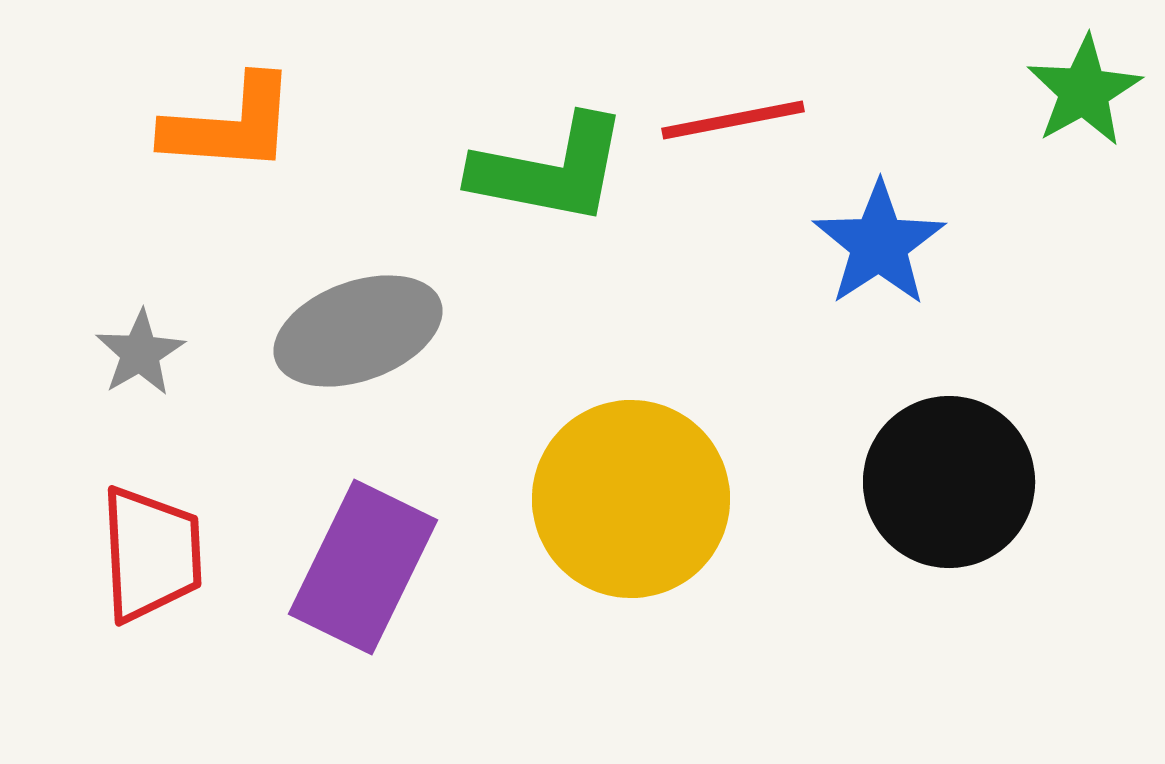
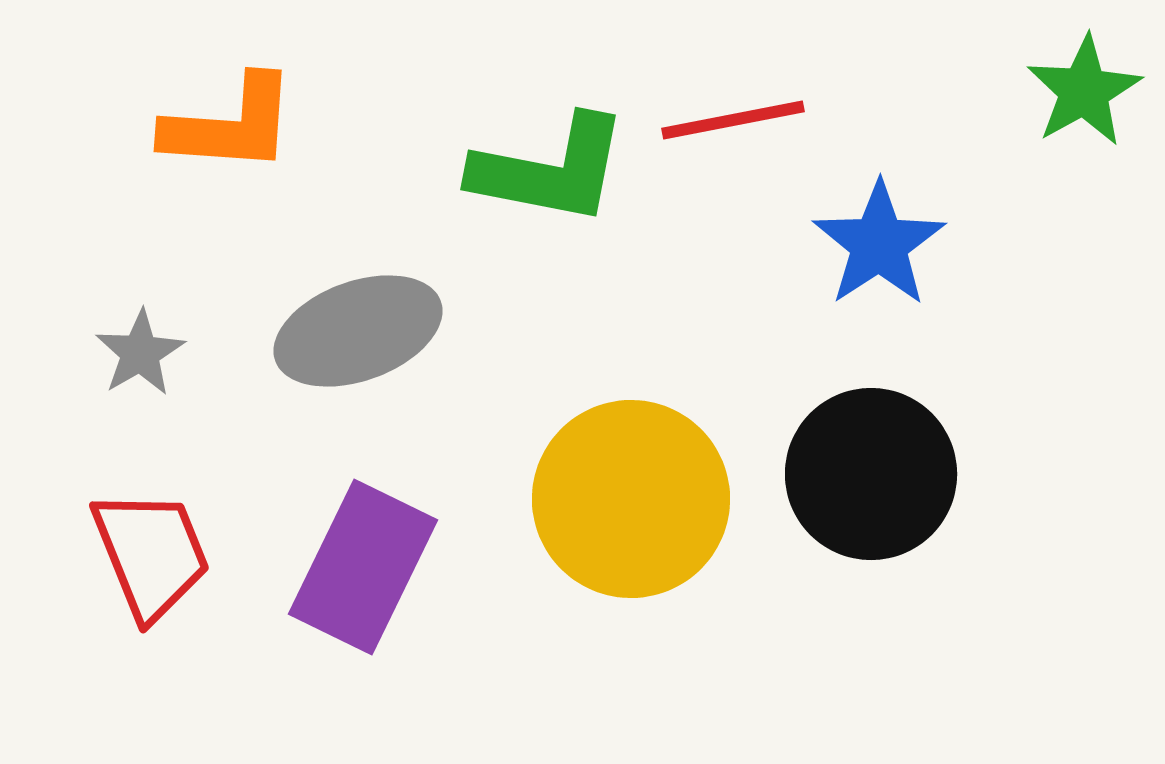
black circle: moved 78 px left, 8 px up
red trapezoid: rotated 19 degrees counterclockwise
